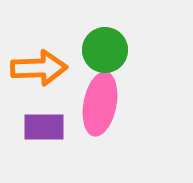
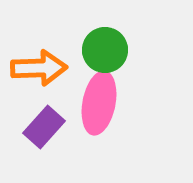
pink ellipse: moved 1 px left, 1 px up
purple rectangle: rotated 48 degrees counterclockwise
